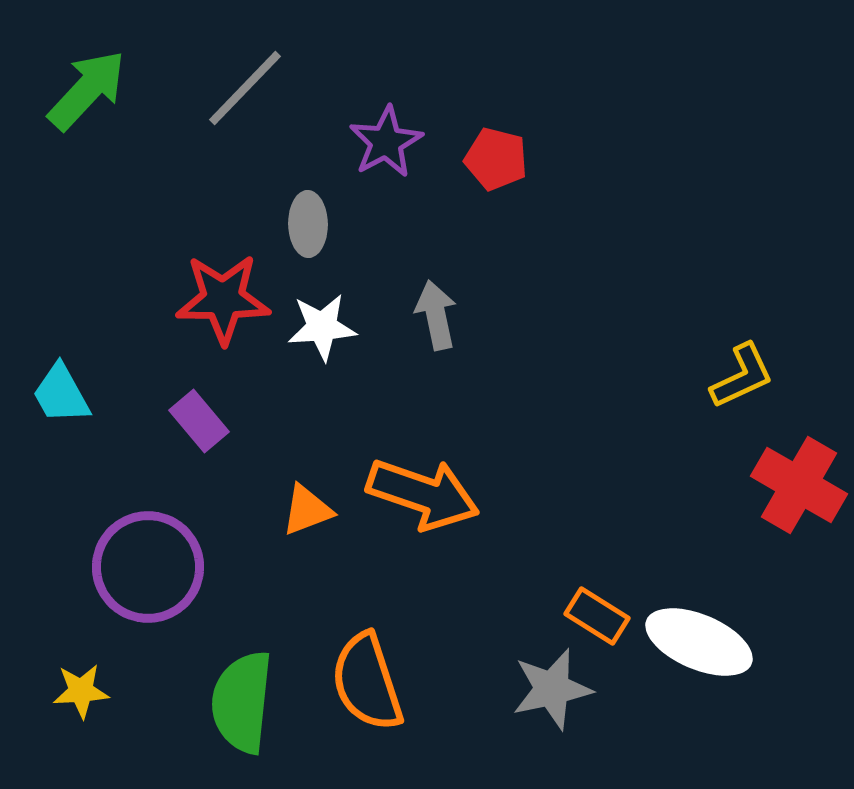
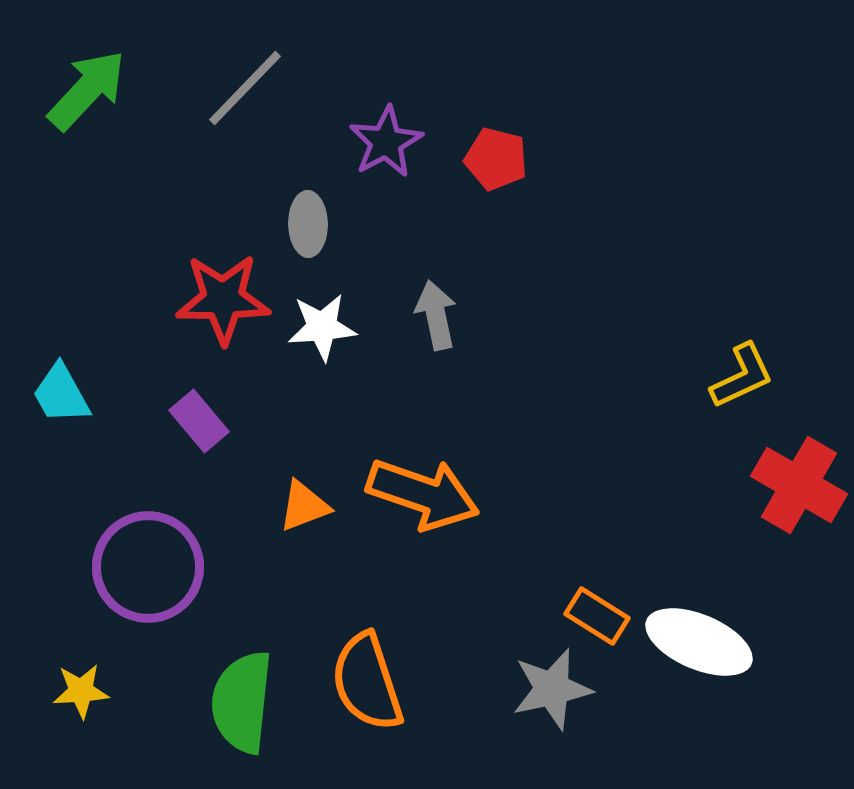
orange triangle: moved 3 px left, 4 px up
